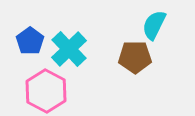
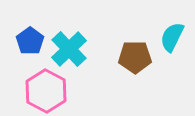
cyan semicircle: moved 18 px right, 12 px down
